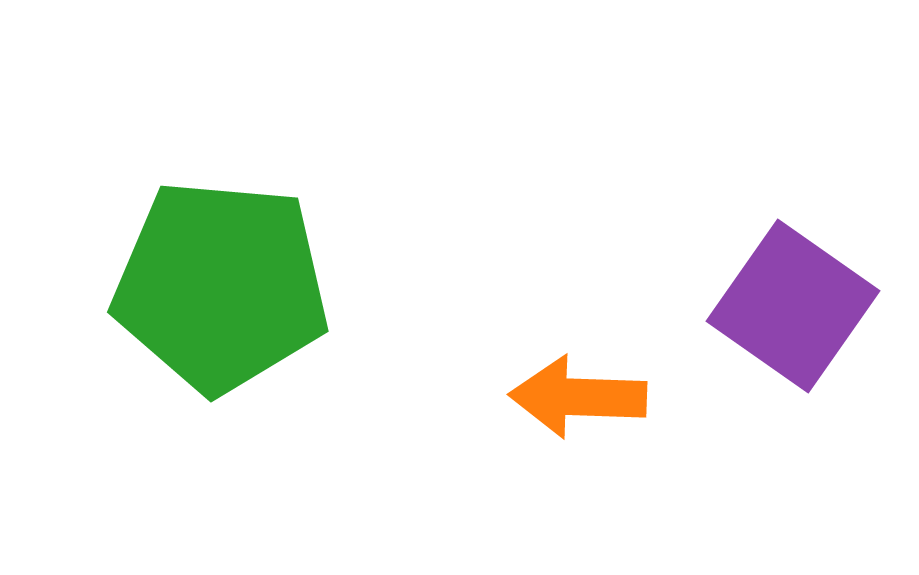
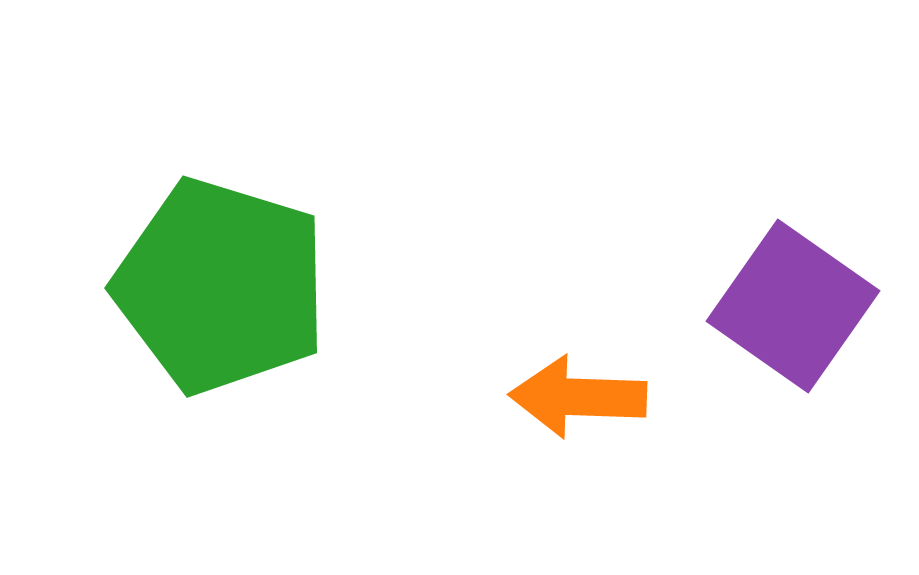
green pentagon: rotated 12 degrees clockwise
